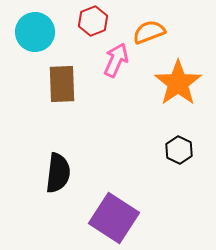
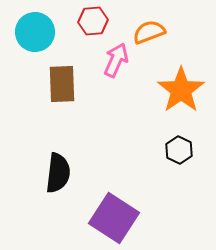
red hexagon: rotated 16 degrees clockwise
orange star: moved 3 px right, 7 px down
